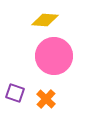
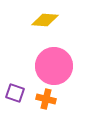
pink circle: moved 10 px down
orange cross: rotated 30 degrees counterclockwise
